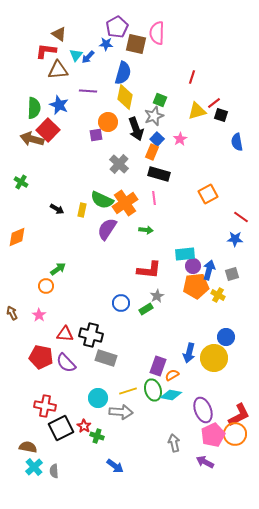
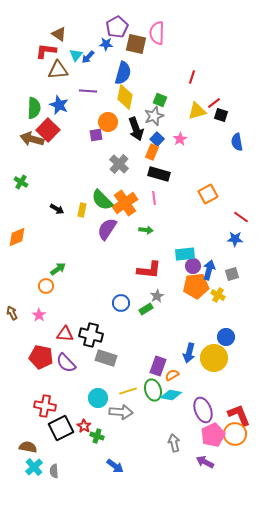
green semicircle at (102, 200): rotated 20 degrees clockwise
red L-shape at (239, 415): rotated 85 degrees counterclockwise
